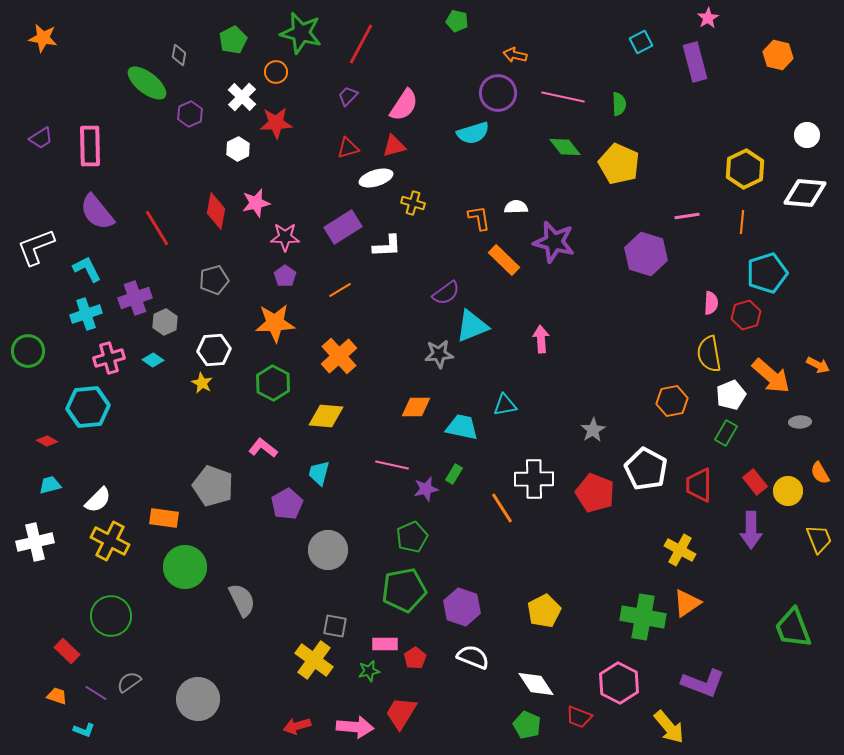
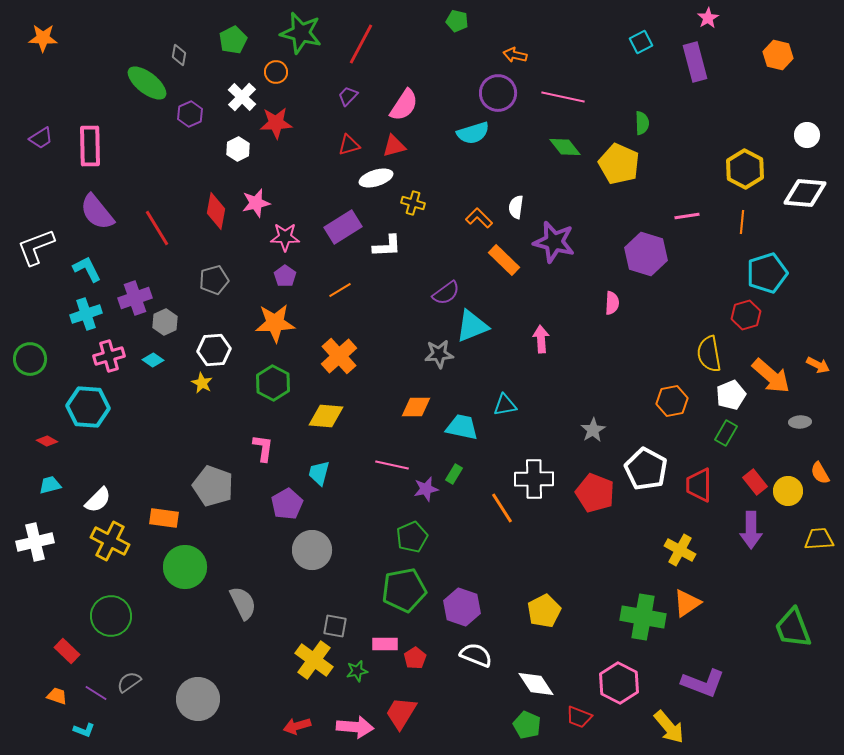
orange star at (43, 38): rotated 8 degrees counterclockwise
green semicircle at (619, 104): moved 23 px right, 19 px down
red triangle at (348, 148): moved 1 px right, 3 px up
yellow hexagon at (745, 169): rotated 6 degrees counterclockwise
white semicircle at (516, 207): rotated 80 degrees counterclockwise
orange L-shape at (479, 218): rotated 36 degrees counterclockwise
pink semicircle at (711, 303): moved 99 px left
green circle at (28, 351): moved 2 px right, 8 px down
pink cross at (109, 358): moved 2 px up
cyan hexagon at (88, 407): rotated 9 degrees clockwise
pink L-shape at (263, 448): rotated 60 degrees clockwise
yellow trapezoid at (819, 539): rotated 72 degrees counterclockwise
gray circle at (328, 550): moved 16 px left
gray semicircle at (242, 600): moved 1 px right, 3 px down
white semicircle at (473, 657): moved 3 px right, 2 px up
green star at (369, 671): moved 12 px left
